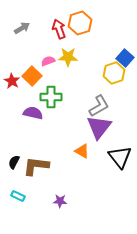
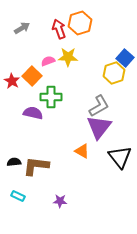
black semicircle: rotated 56 degrees clockwise
